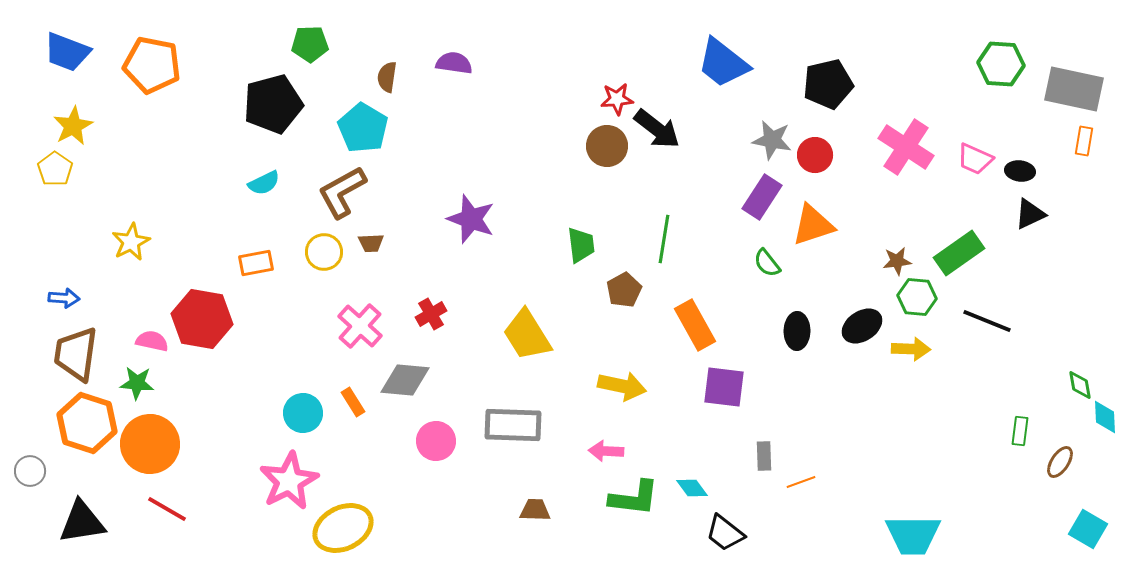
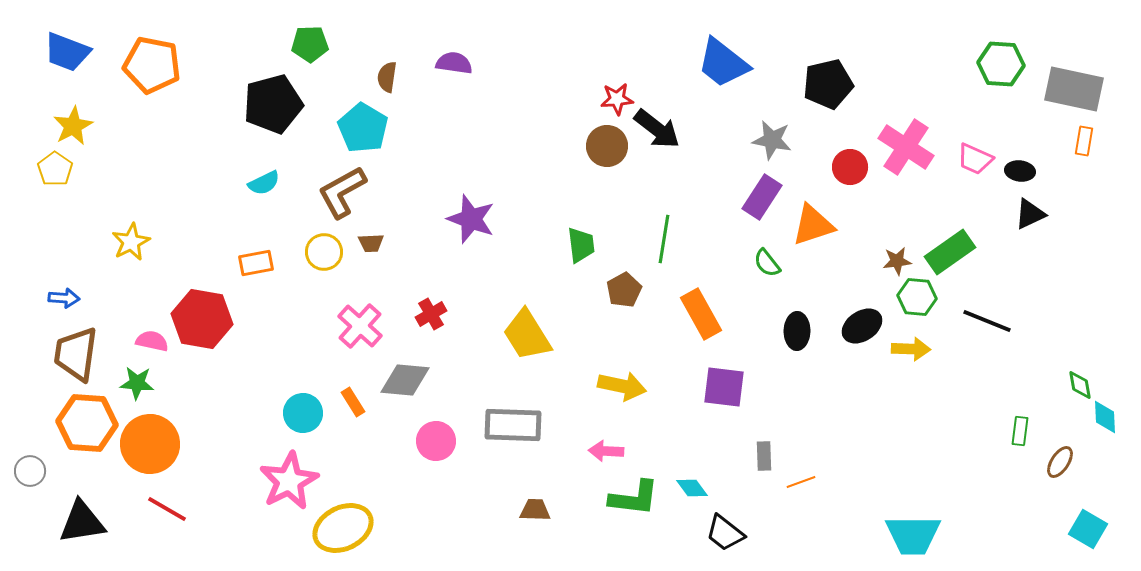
red circle at (815, 155): moved 35 px right, 12 px down
green rectangle at (959, 253): moved 9 px left, 1 px up
orange rectangle at (695, 325): moved 6 px right, 11 px up
orange hexagon at (87, 423): rotated 14 degrees counterclockwise
